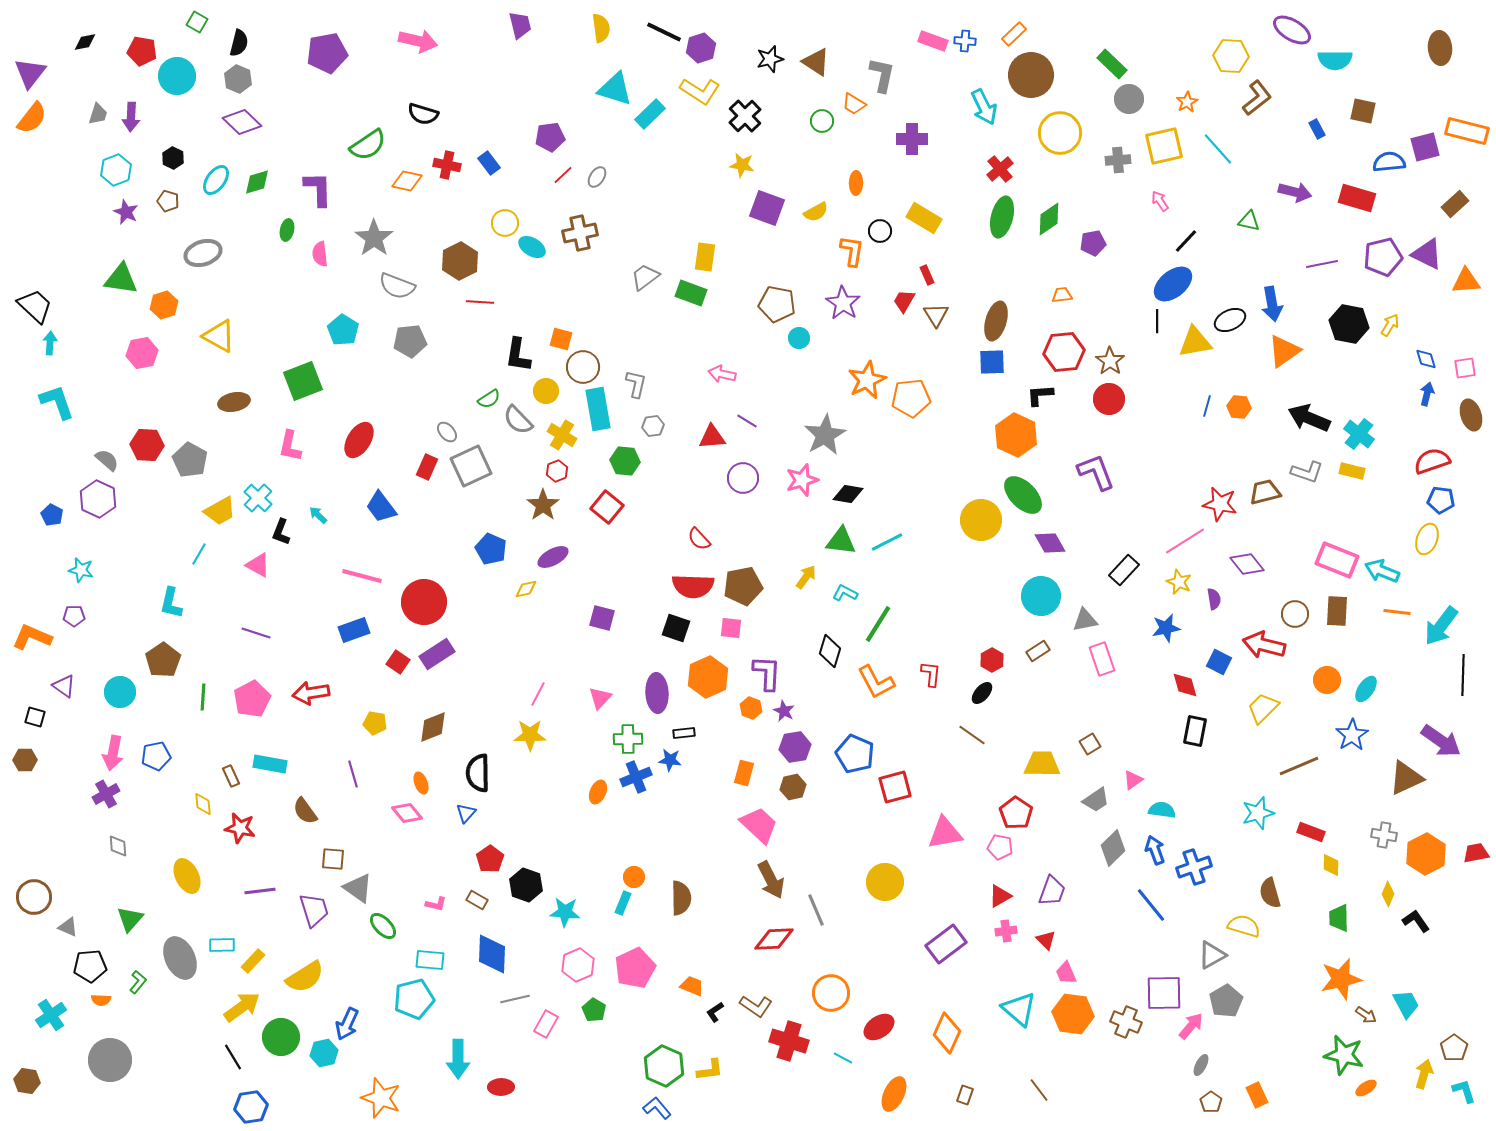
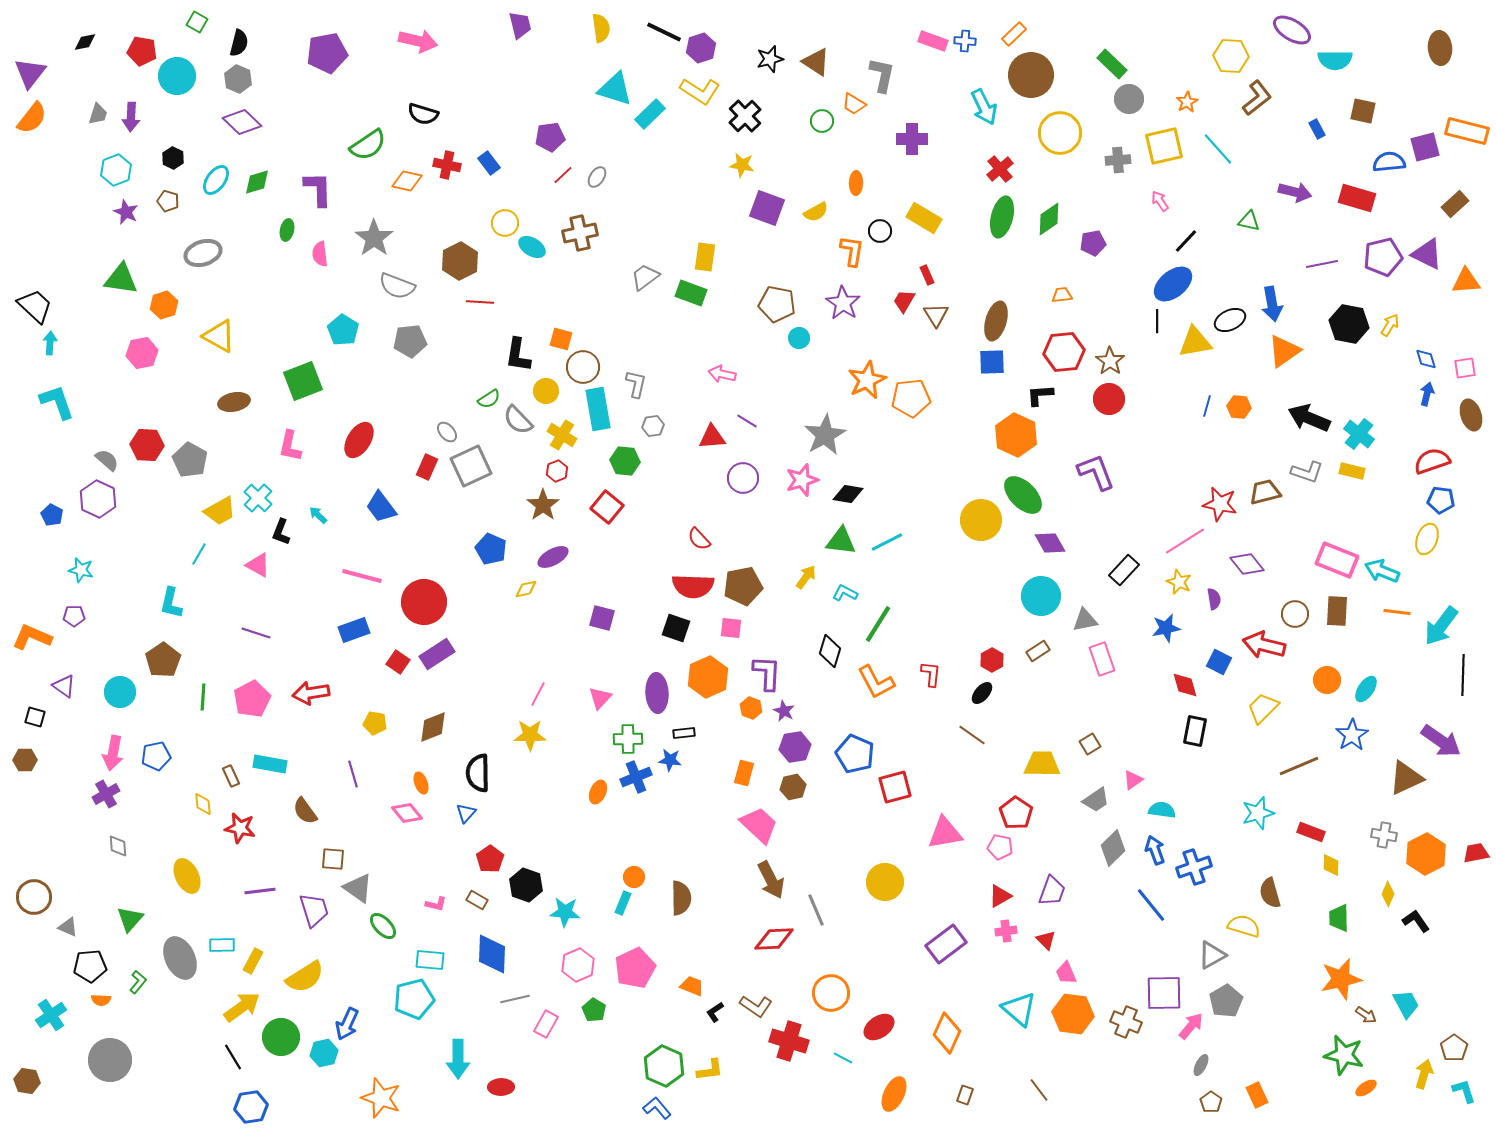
yellow rectangle at (253, 961): rotated 15 degrees counterclockwise
